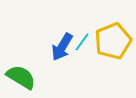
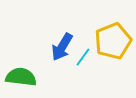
cyan line: moved 1 px right, 15 px down
green semicircle: rotated 24 degrees counterclockwise
